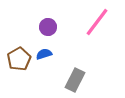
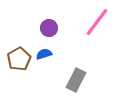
purple circle: moved 1 px right, 1 px down
gray rectangle: moved 1 px right
